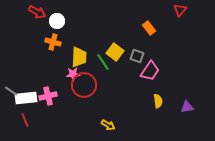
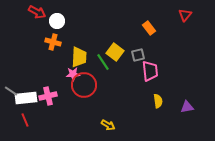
red triangle: moved 5 px right, 5 px down
gray square: moved 1 px right, 1 px up; rotated 32 degrees counterclockwise
pink trapezoid: rotated 40 degrees counterclockwise
